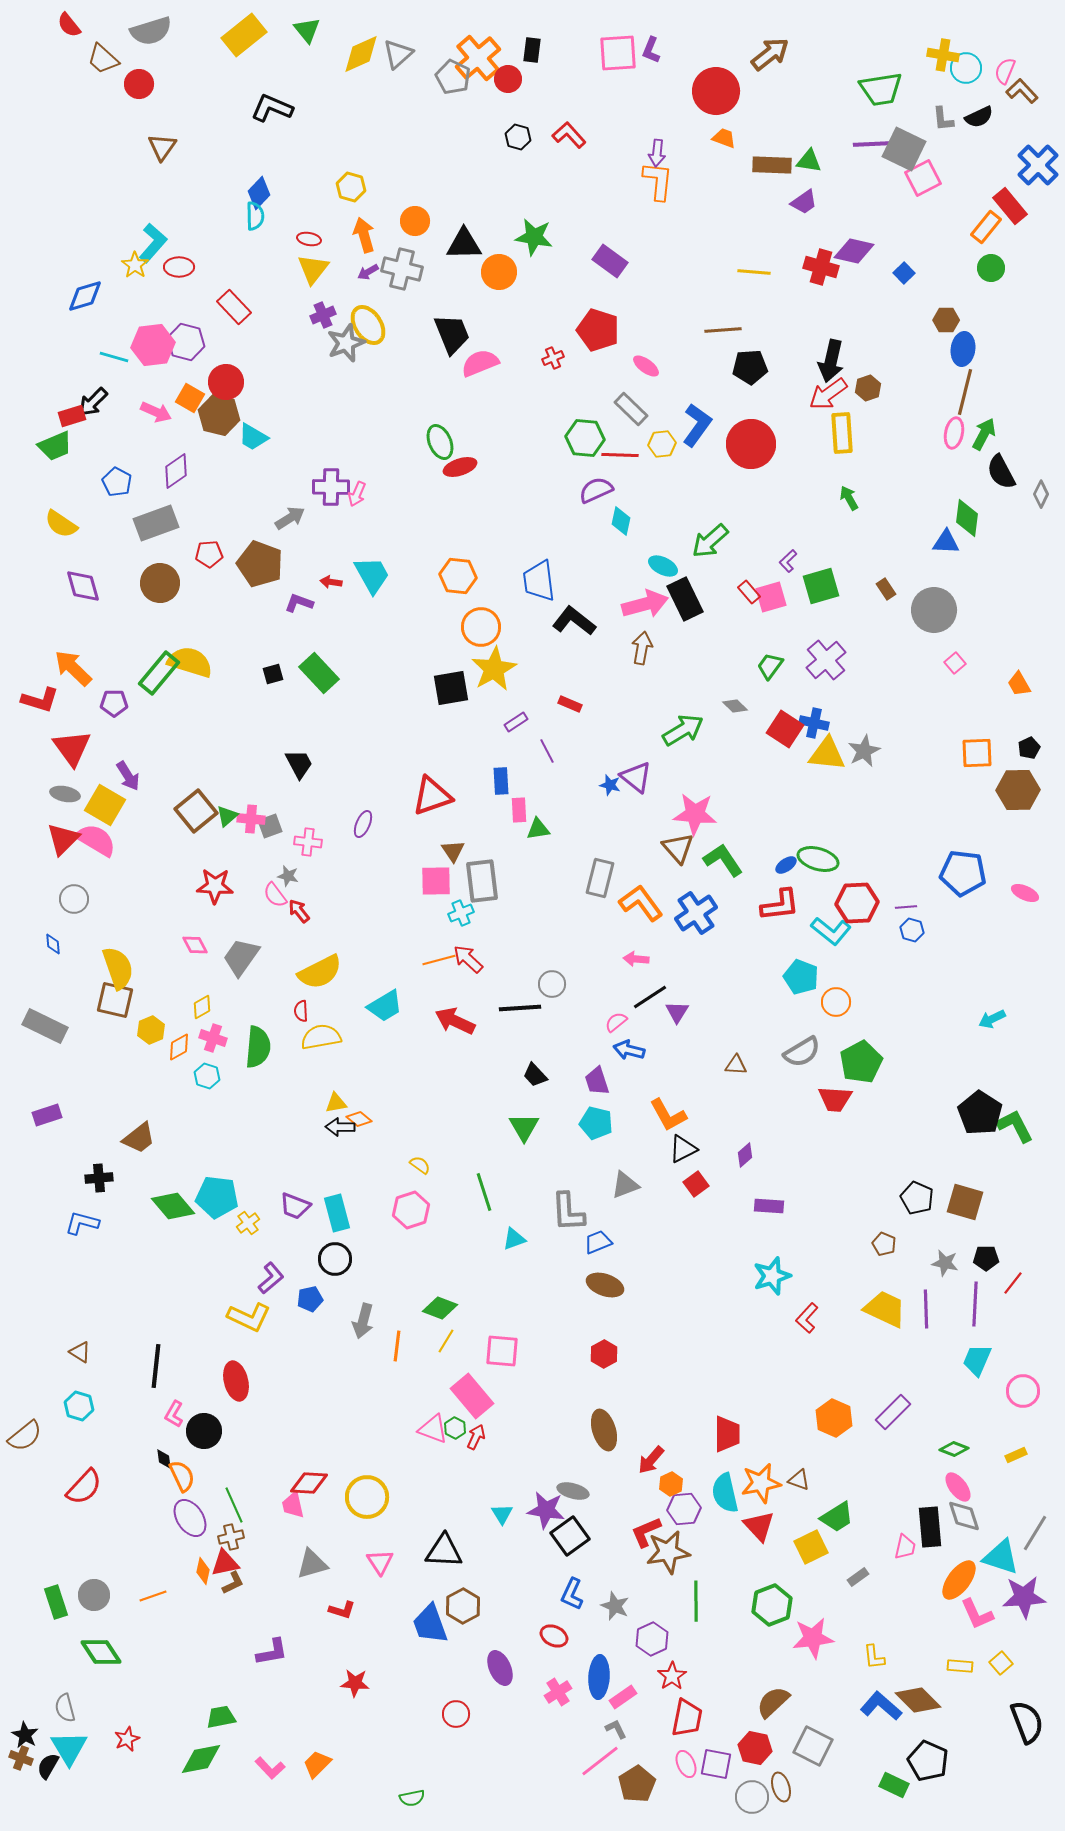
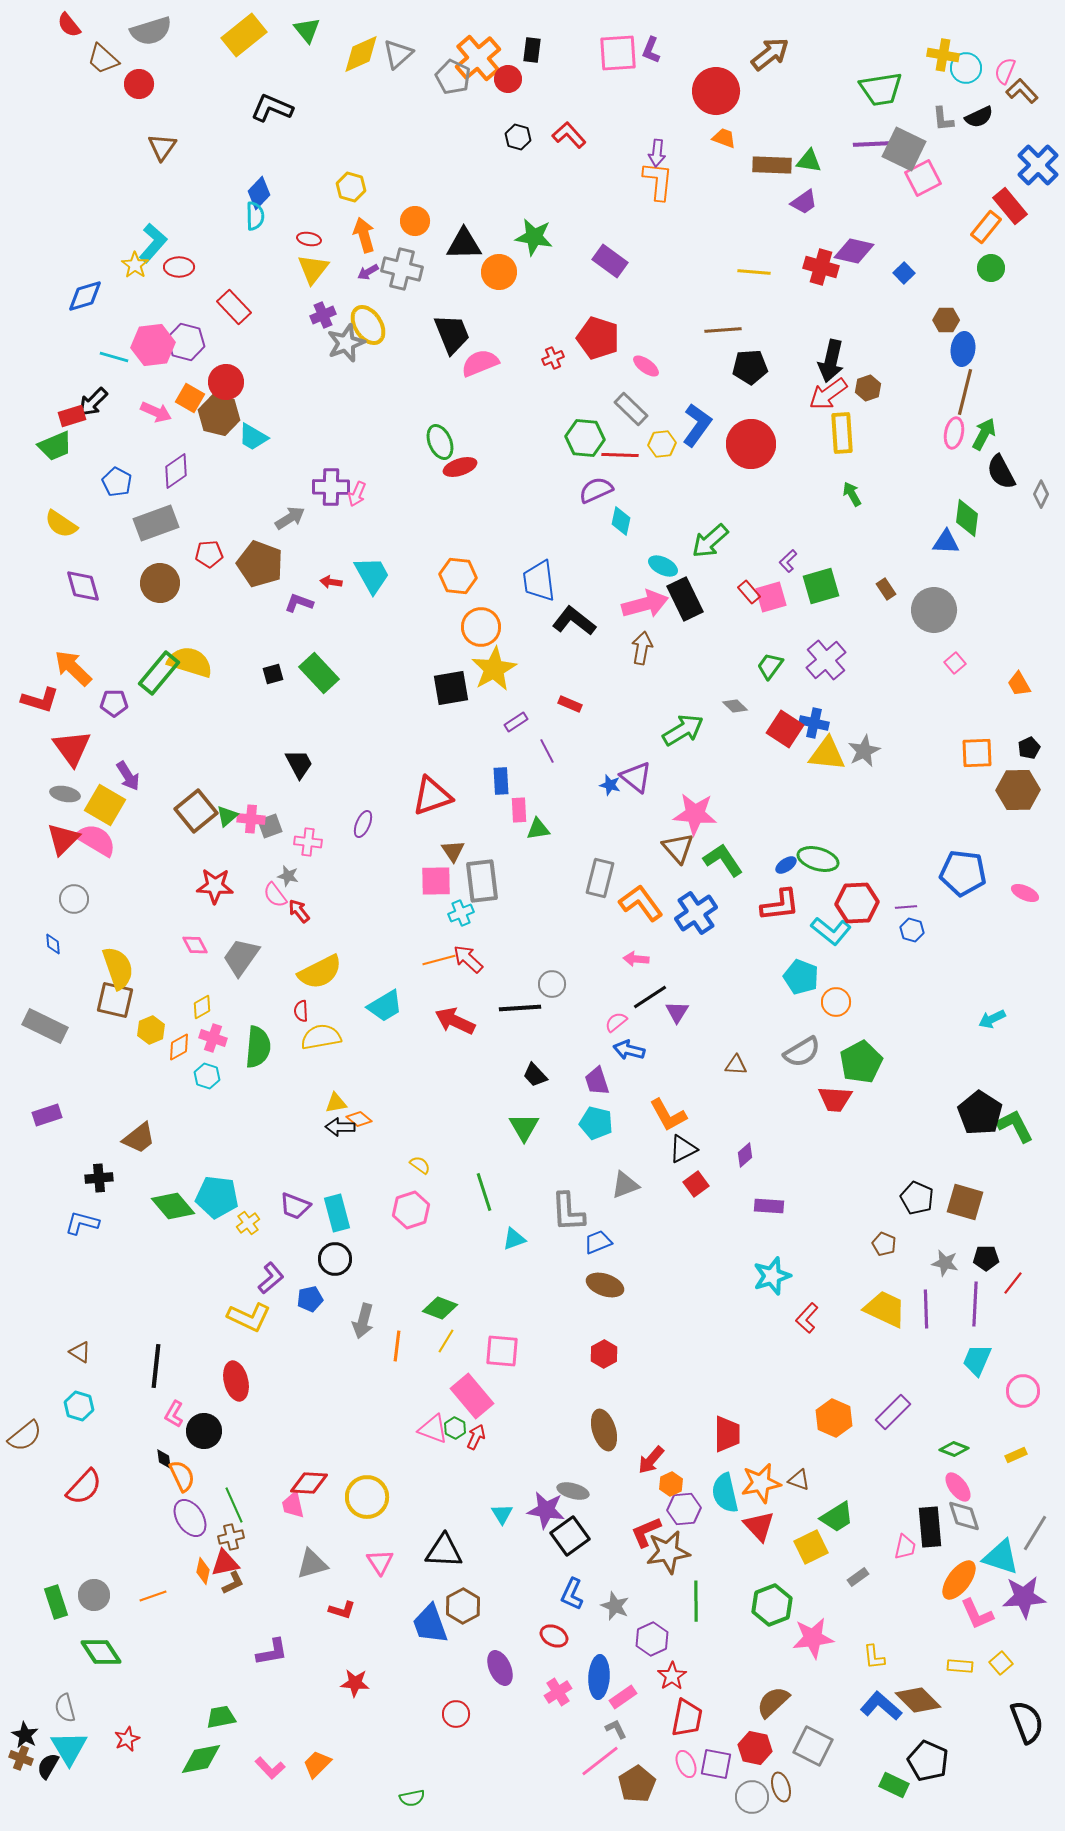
red pentagon at (598, 330): moved 8 px down
green arrow at (849, 498): moved 3 px right, 4 px up
